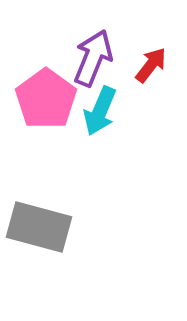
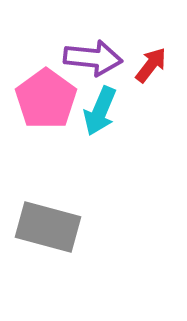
purple arrow: rotated 74 degrees clockwise
gray rectangle: moved 9 px right
